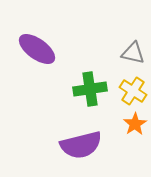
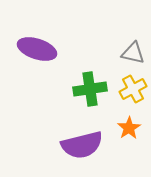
purple ellipse: rotated 18 degrees counterclockwise
yellow cross: moved 2 px up; rotated 28 degrees clockwise
orange star: moved 6 px left, 4 px down
purple semicircle: moved 1 px right
